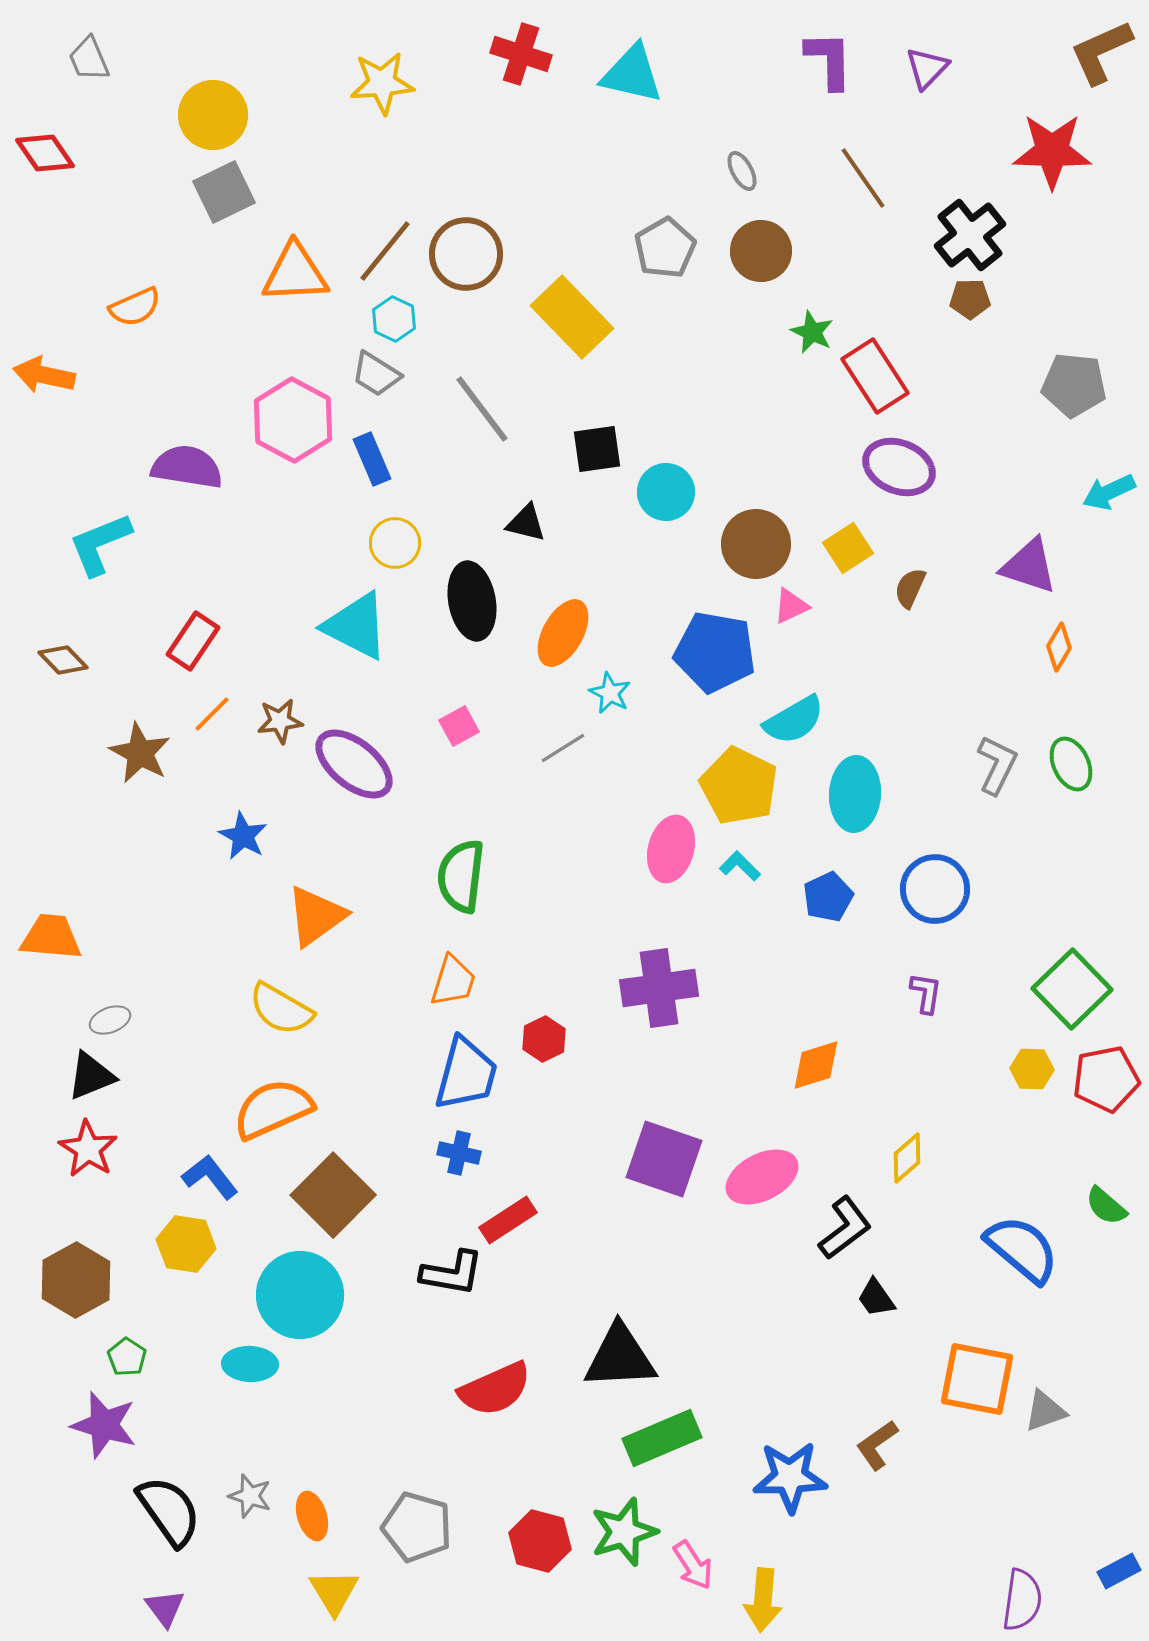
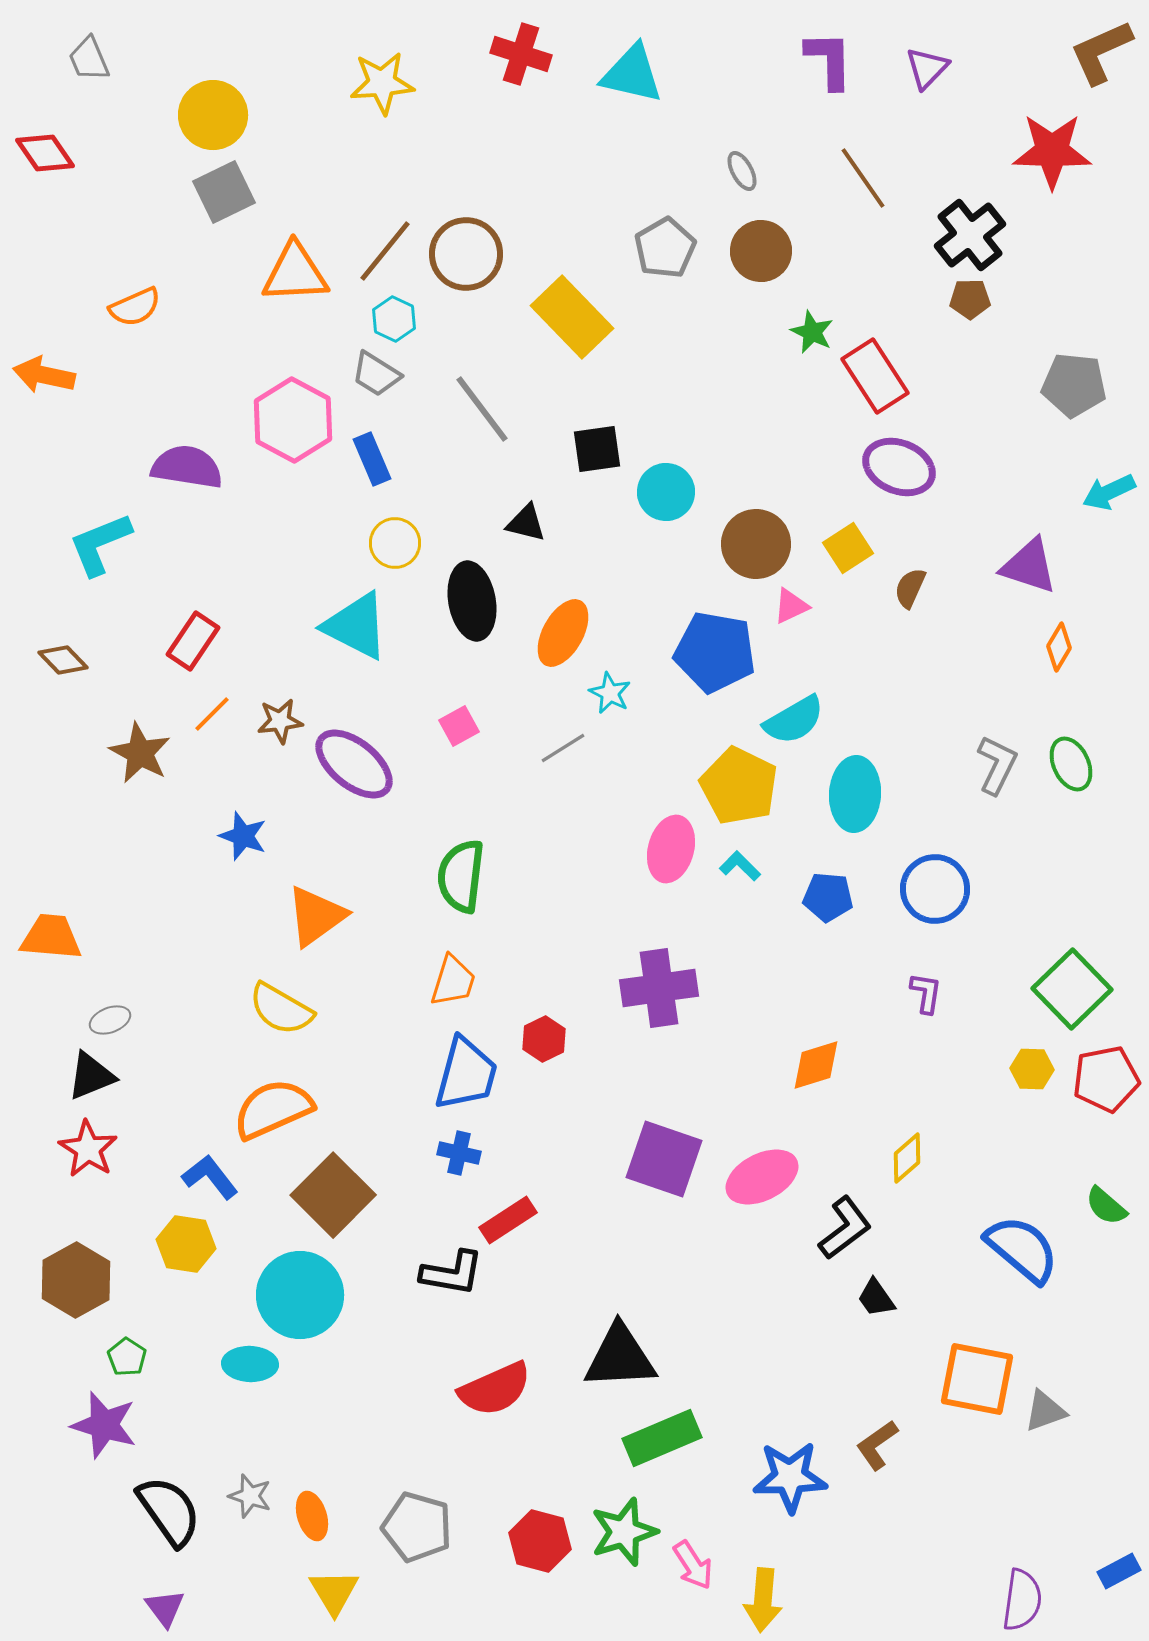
blue star at (243, 836): rotated 9 degrees counterclockwise
blue pentagon at (828, 897): rotated 30 degrees clockwise
